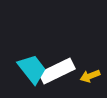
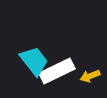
cyan trapezoid: moved 2 px right, 8 px up
